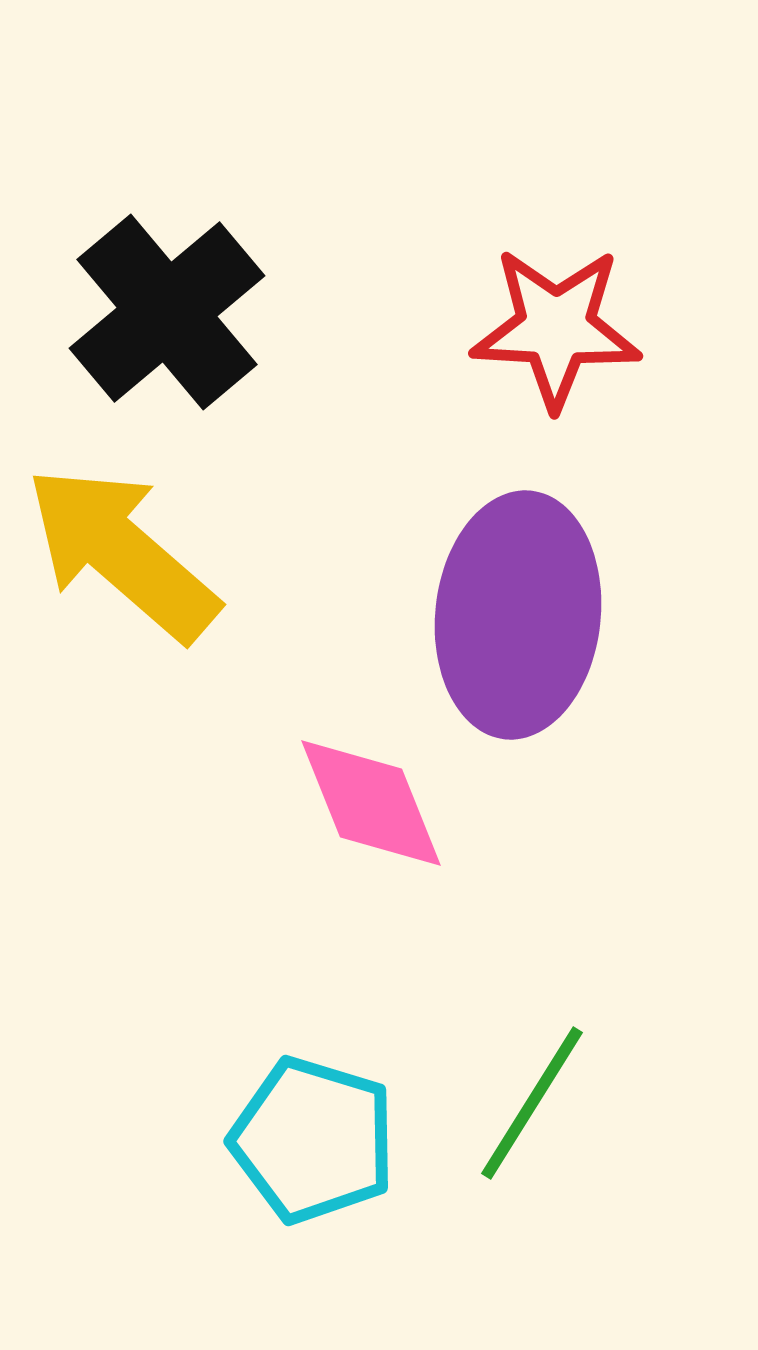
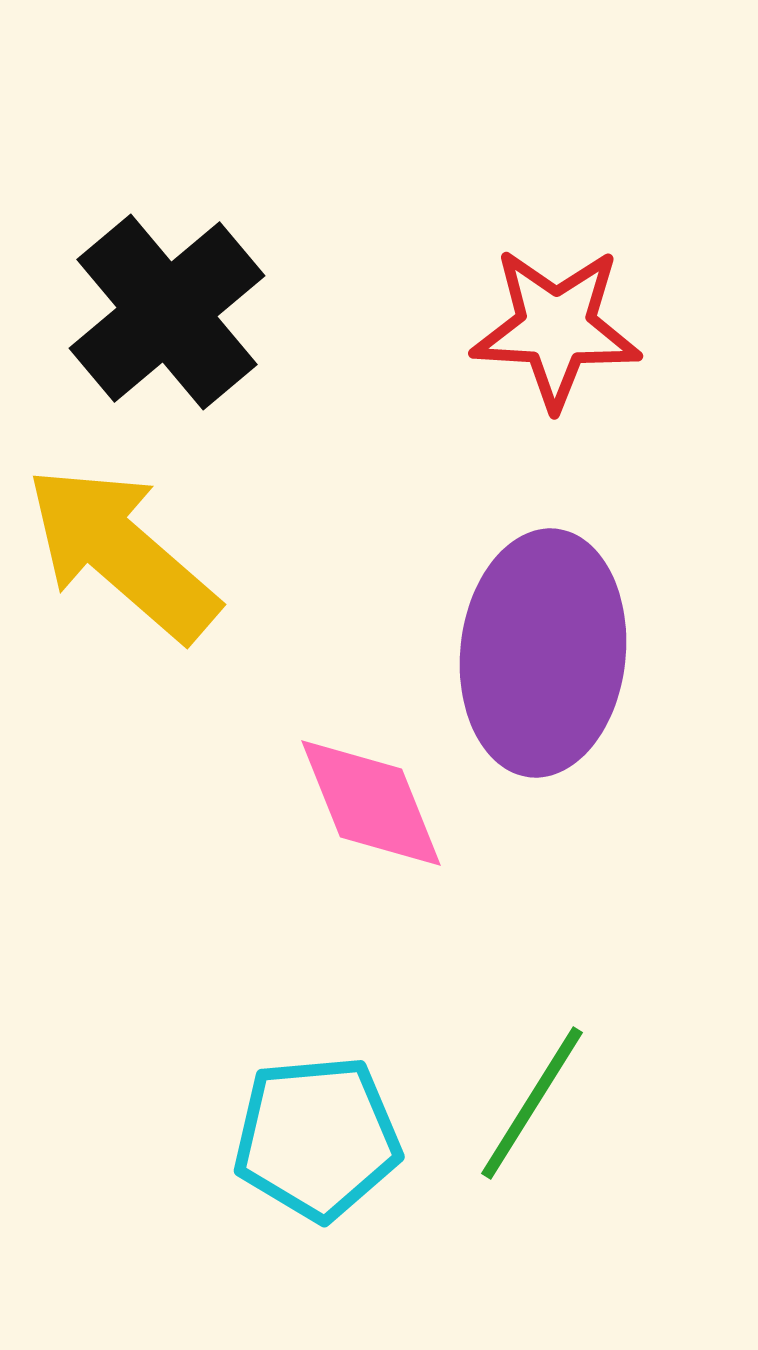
purple ellipse: moved 25 px right, 38 px down
cyan pentagon: moved 4 px right, 2 px up; rotated 22 degrees counterclockwise
